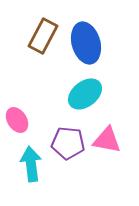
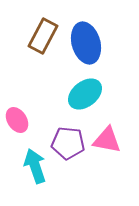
cyan arrow: moved 4 px right, 2 px down; rotated 12 degrees counterclockwise
